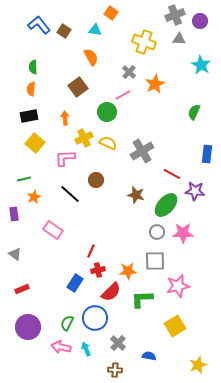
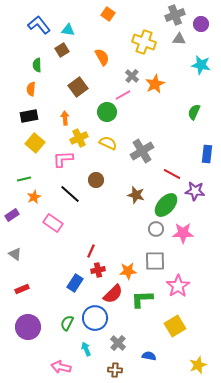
orange square at (111, 13): moved 3 px left, 1 px down
purple circle at (200, 21): moved 1 px right, 3 px down
cyan triangle at (95, 30): moved 27 px left
brown square at (64, 31): moved 2 px left, 19 px down; rotated 24 degrees clockwise
orange semicircle at (91, 57): moved 11 px right
cyan star at (201, 65): rotated 18 degrees counterclockwise
green semicircle at (33, 67): moved 4 px right, 2 px up
gray cross at (129, 72): moved 3 px right, 4 px down
yellow cross at (84, 138): moved 5 px left
pink L-shape at (65, 158): moved 2 px left, 1 px down
purple rectangle at (14, 214): moved 2 px left, 1 px down; rotated 64 degrees clockwise
pink rectangle at (53, 230): moved 7 px up
gray circle at (157, 232): moved 1 px left, 3 px up
pink star at (178, 286): rotated 20 degrees counterclockwise
red semicircle at (111, 292): moved 2 px right, 2 px down
pink arrow at (61, 347): moved 20 px down
